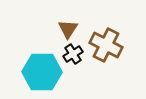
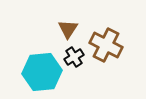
black cross: moved 1 px right, 3 px down
cyan hexagon: rotated 6 degrees counterclockwise
